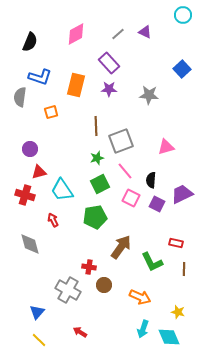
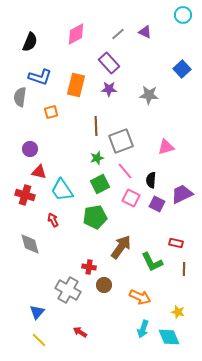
red triangle at (39, 172): rotated 28 degrees clockwise
